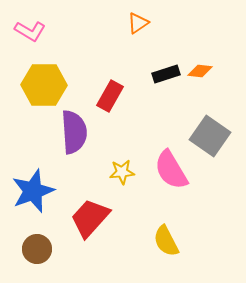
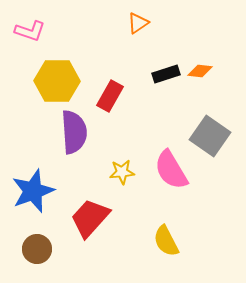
pink L-shape: rotated 12 degrees counterclockwise
yellow hexagon: moved 13 px right, 4 px up
